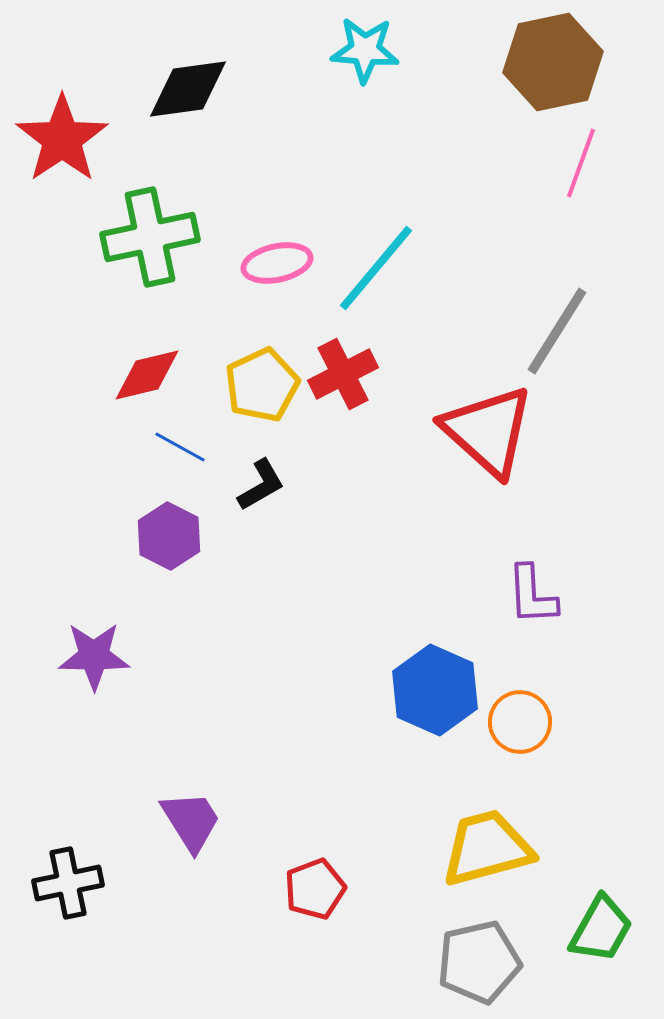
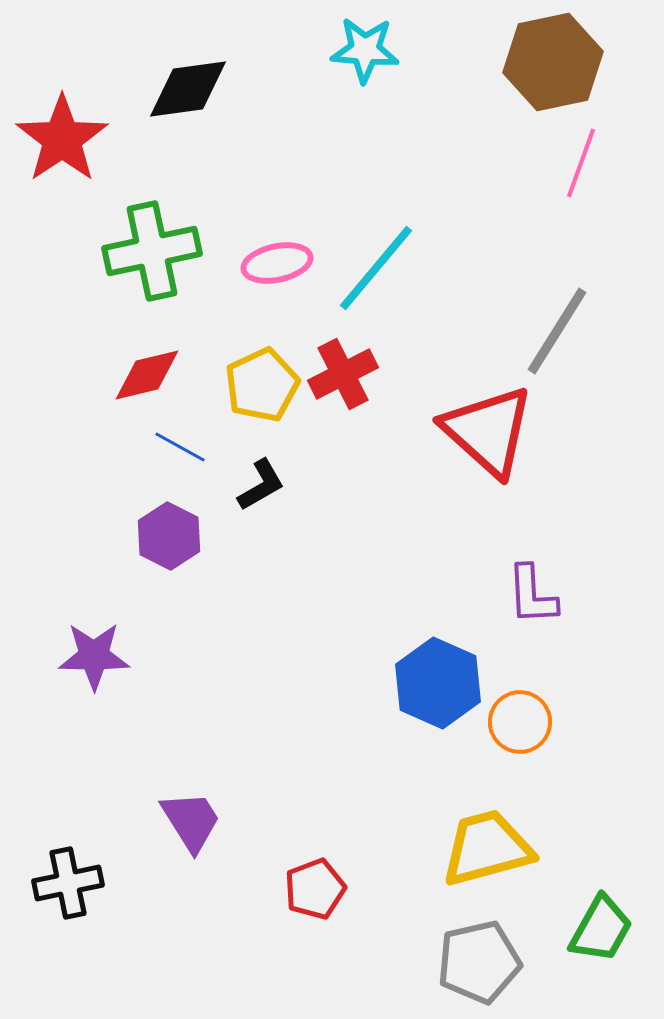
green cross: moved 2 px right, 14 px down
blue hexagon: moved 3 px right, 7 px up
